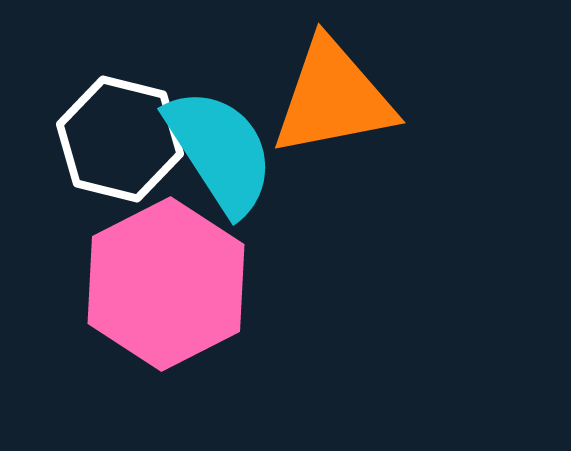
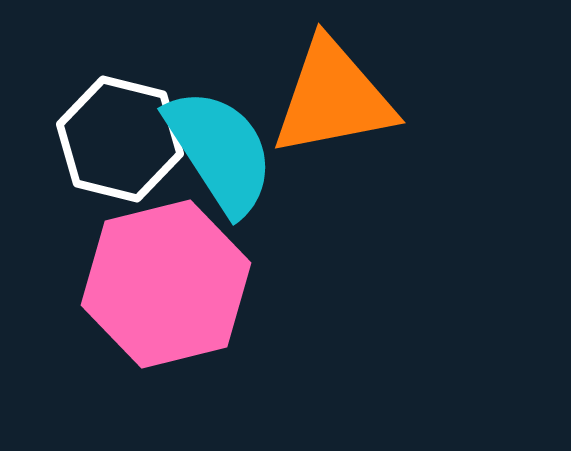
pink hexagon: rotated 13 degrees clockwise
